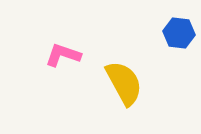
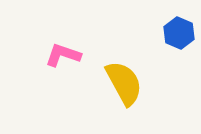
blue hexagon: rotated 16 degrees clockwise
